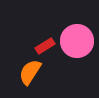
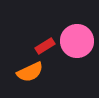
orange semicircle: rotated 148 degrees counterclockwise
